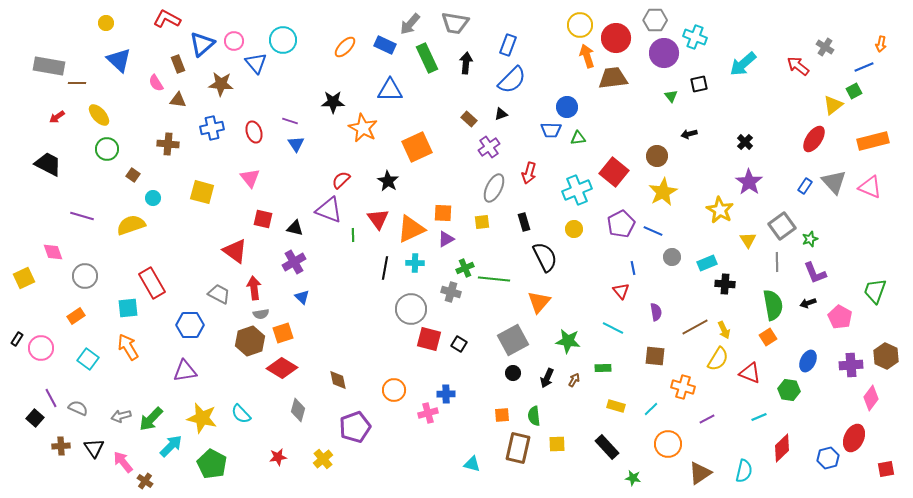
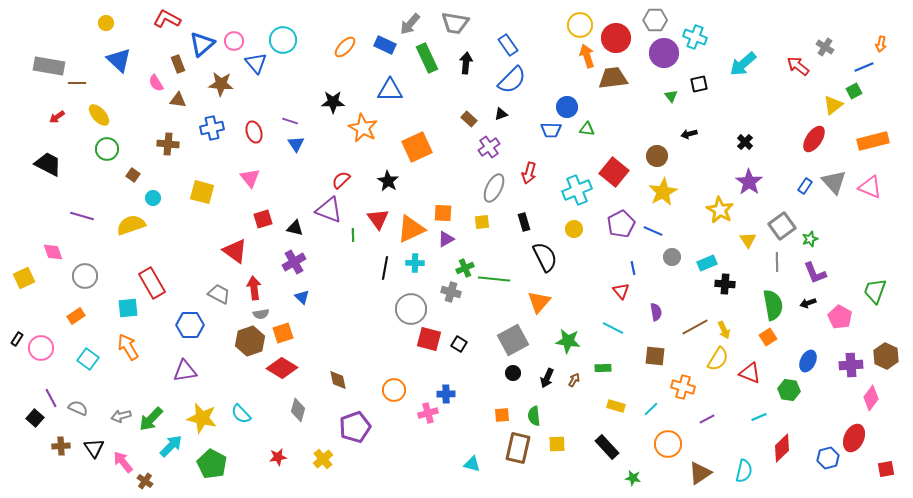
blue rectangle at (508, 45): rotated 55 degrees counterclockwise
green triangle at (578, 138): moved 9 px right, 9 px up; rotated 14 degrees clockwise
red square at (263, 219): rotated 30 degrees counterclockwise
